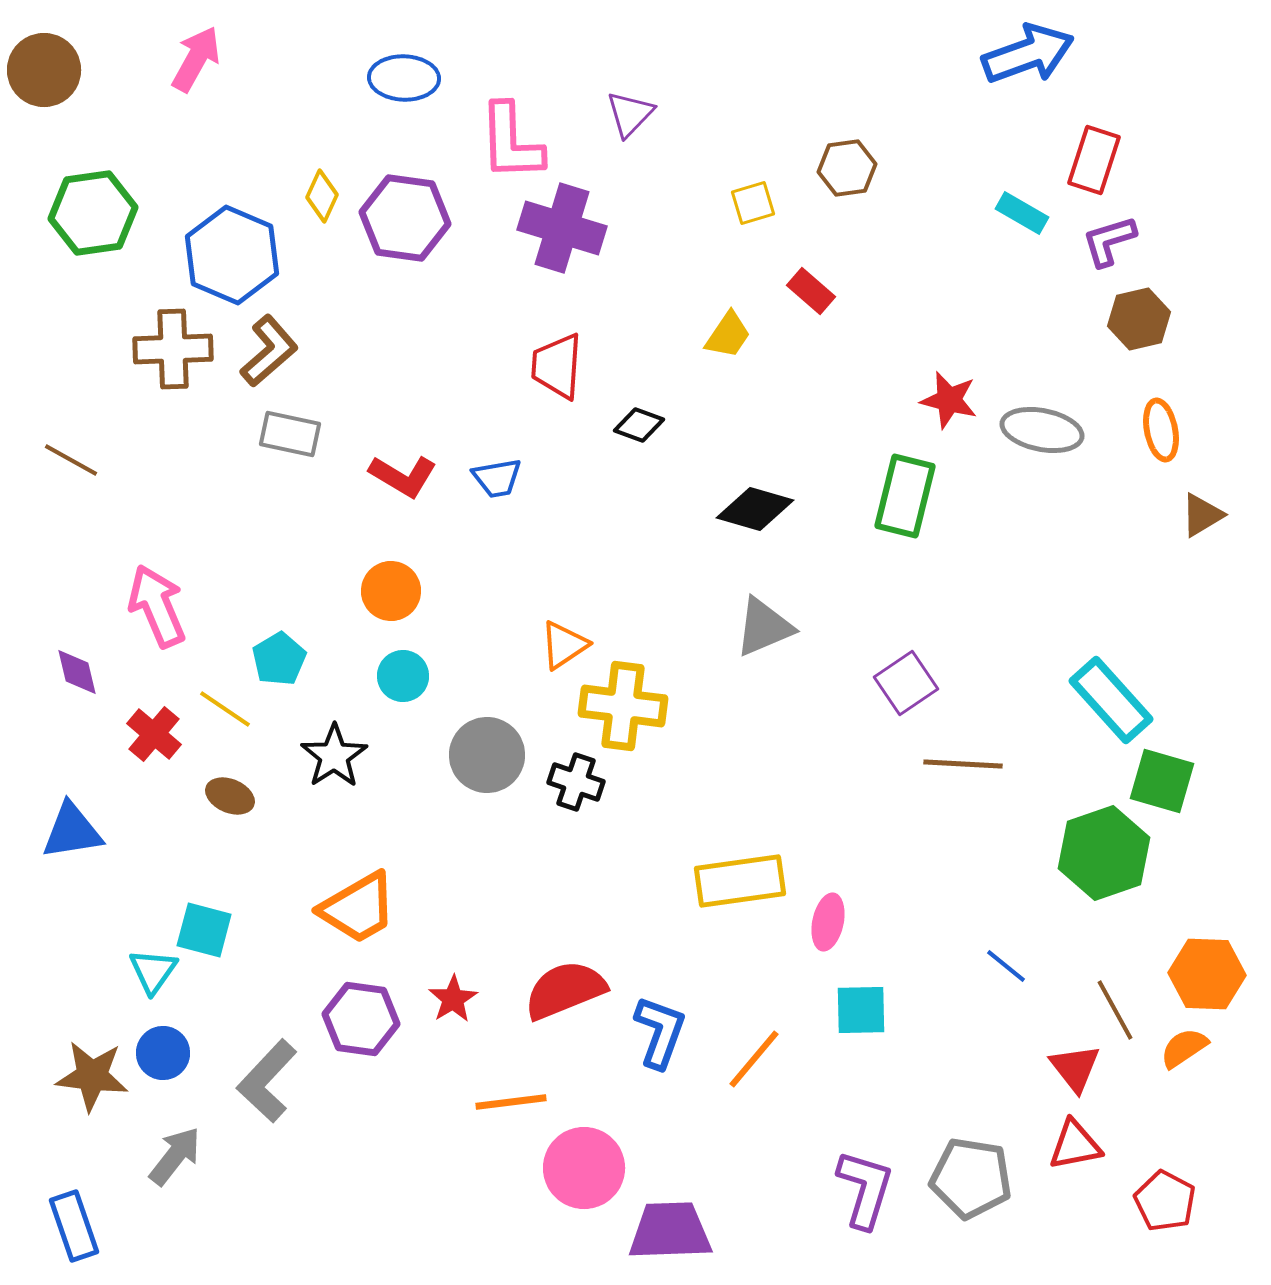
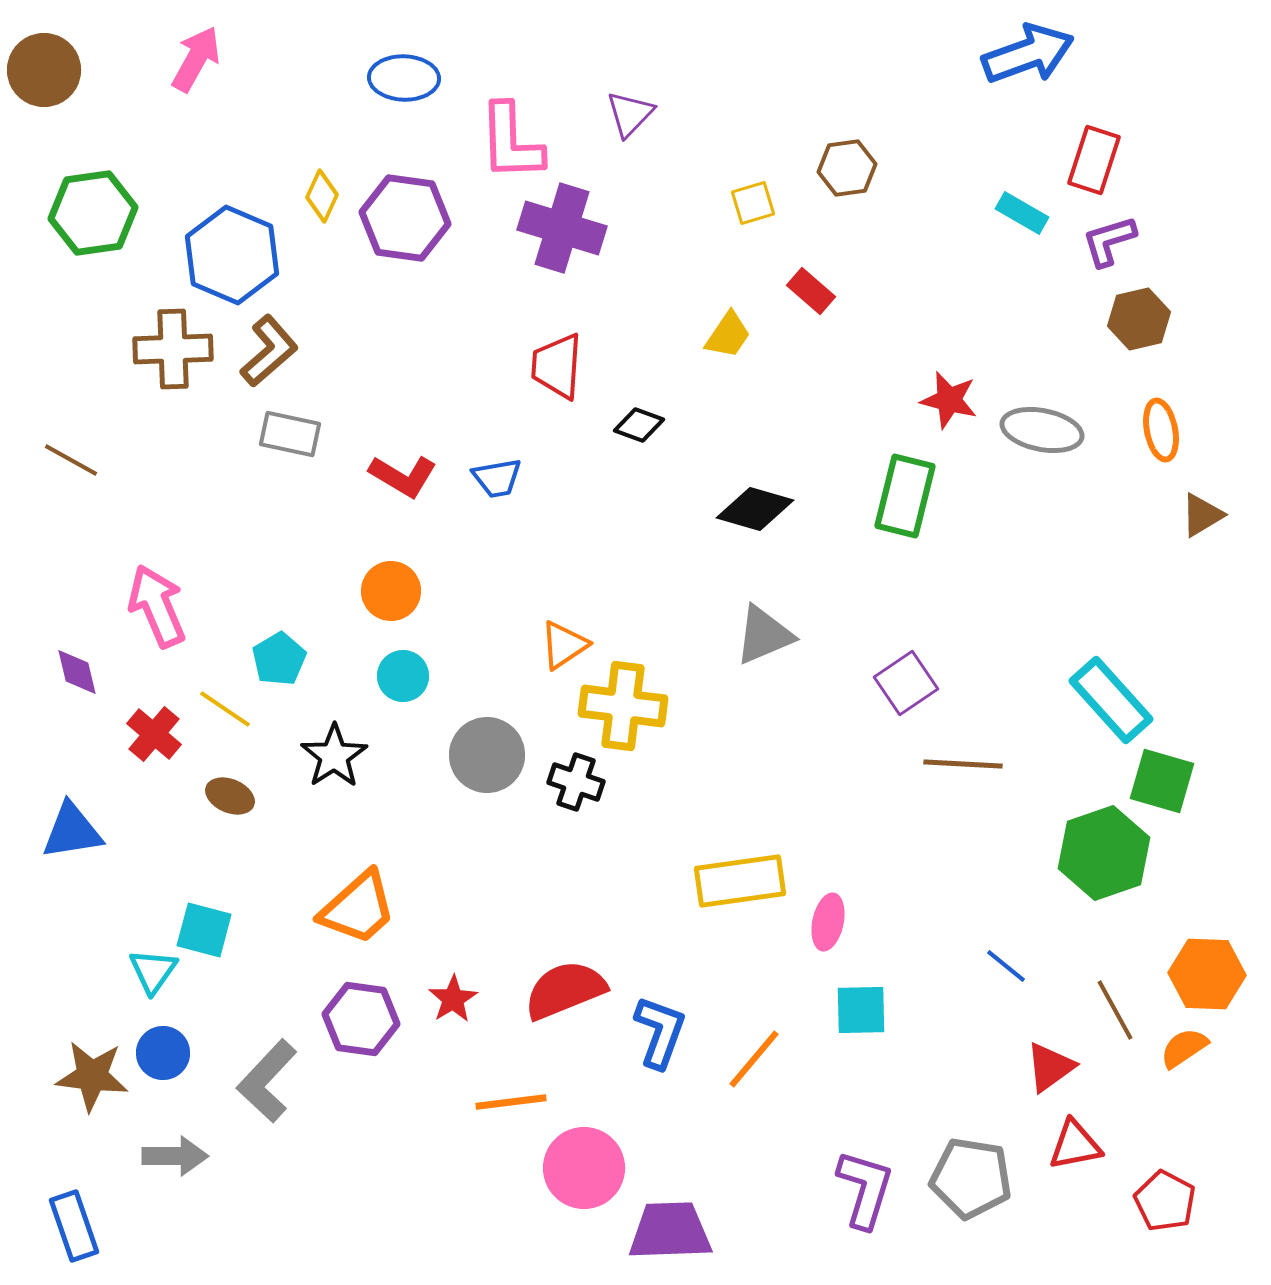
gray triangle at (764, 627): moved 8 px down
orange trapezoid at (358, 908): rotated 12 degrees counterclockwise
red triangle at (1075, 1068): moved 25 px left, 1 px up; rotated 32 degrees clockwise
gray arrow at (175, 1156): rotated 52 degrees clockwise
